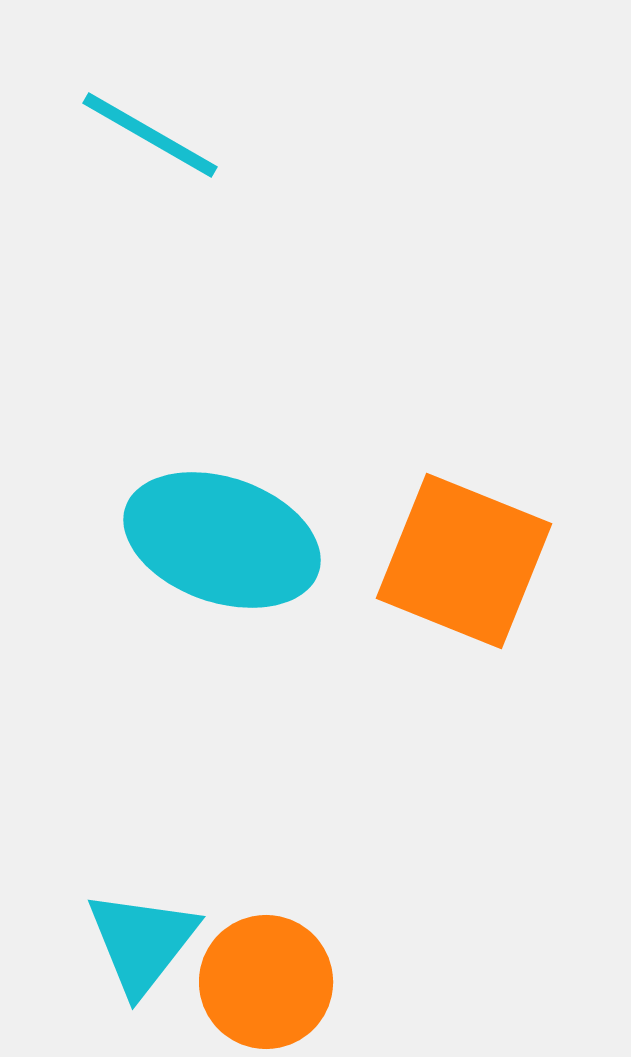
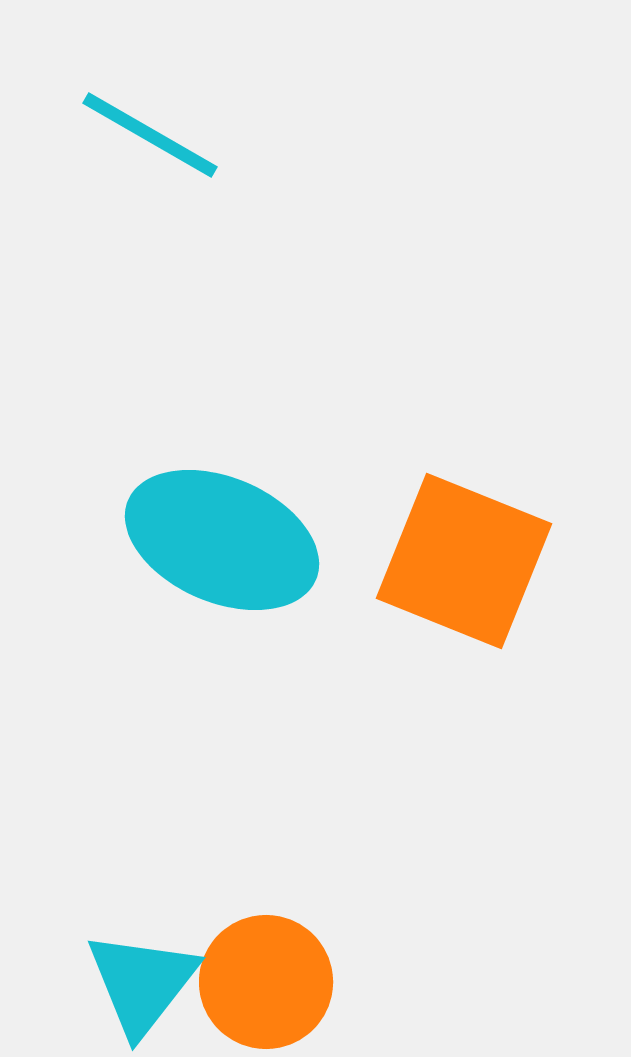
cyan ellipse: rotated 4 degrees clockwise
cyan triangle: moved 41 px down
